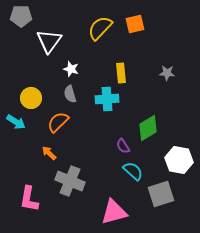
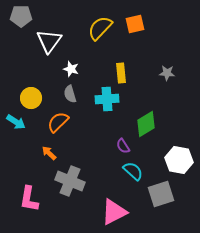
green diamond: moved 2 px left, 4 px up
pink triangle: rotated 12 degrees counterclockwise
